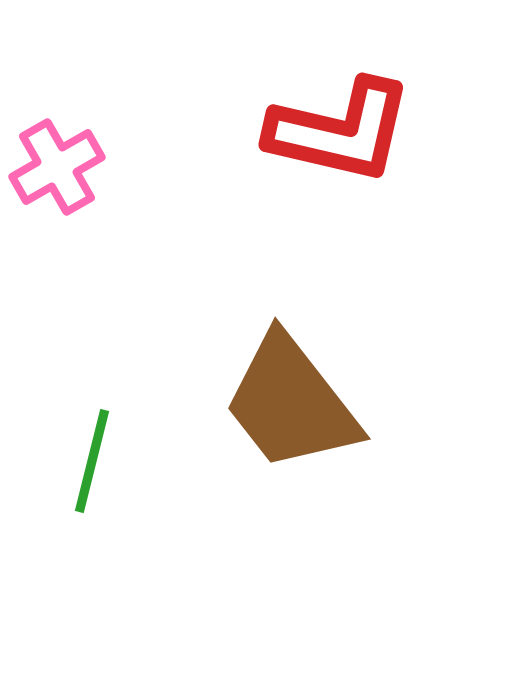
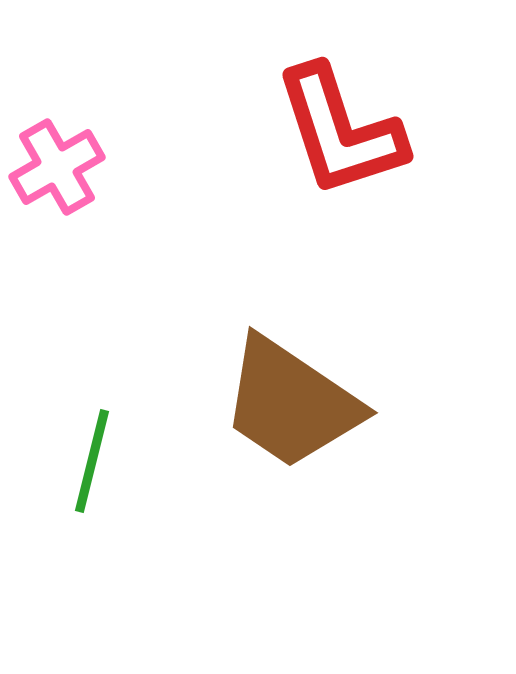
red L-shape: rotated 59 degrees clockwise
brown trapezoid: rotated 18 degrees counterclockwise
